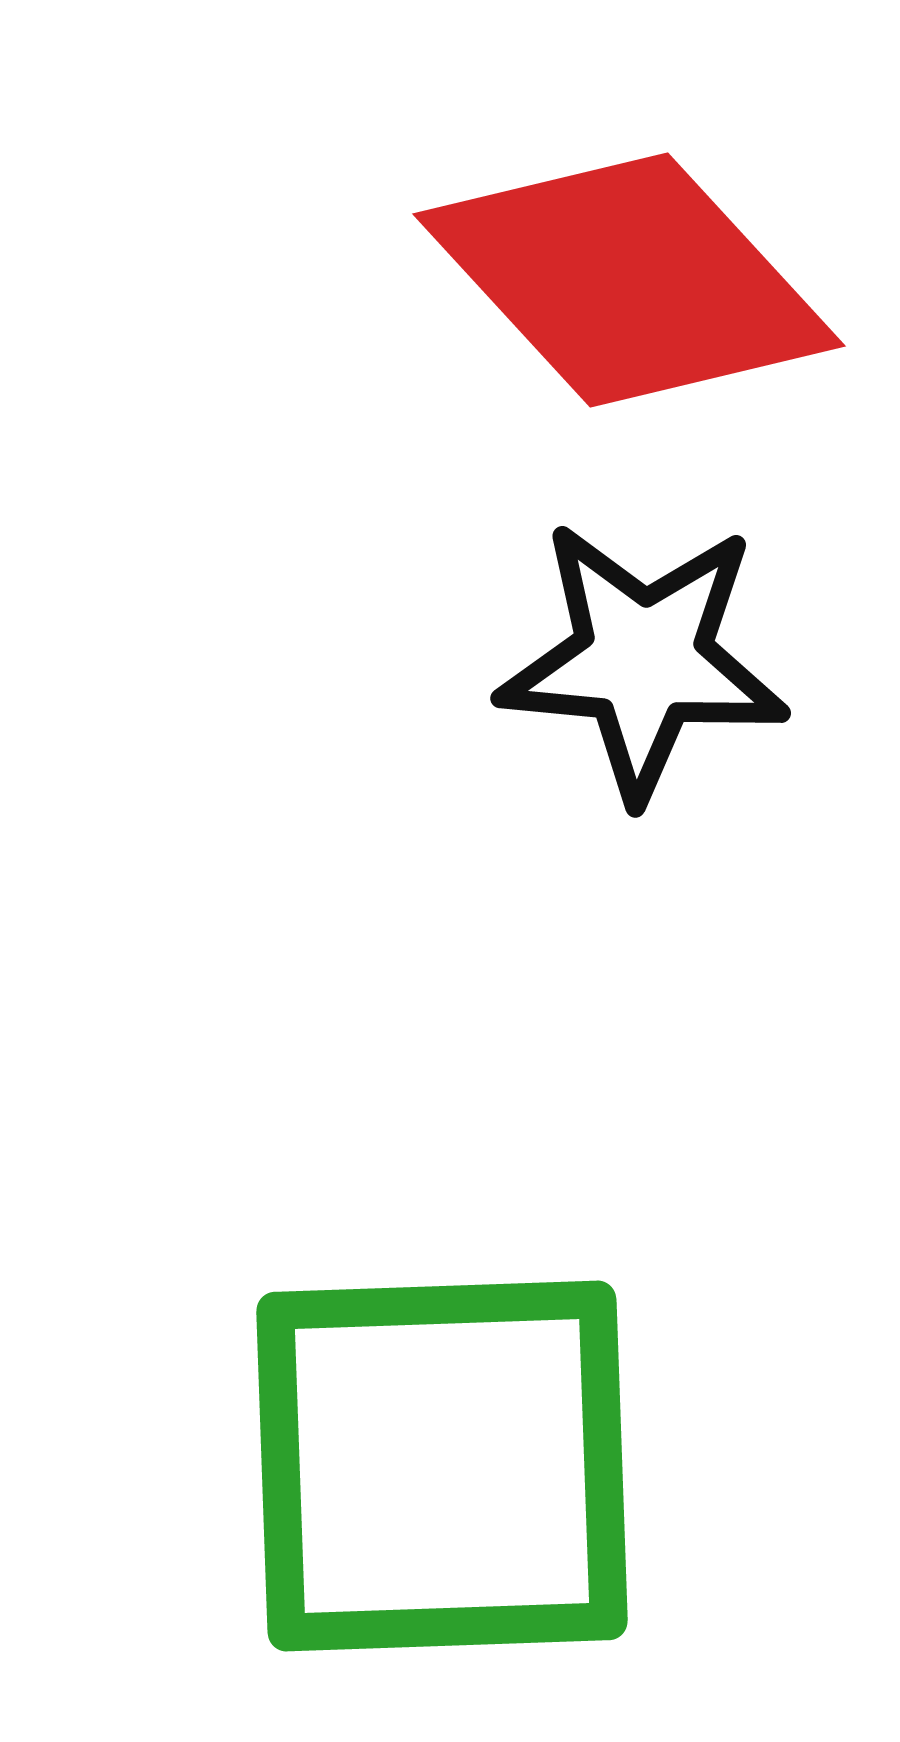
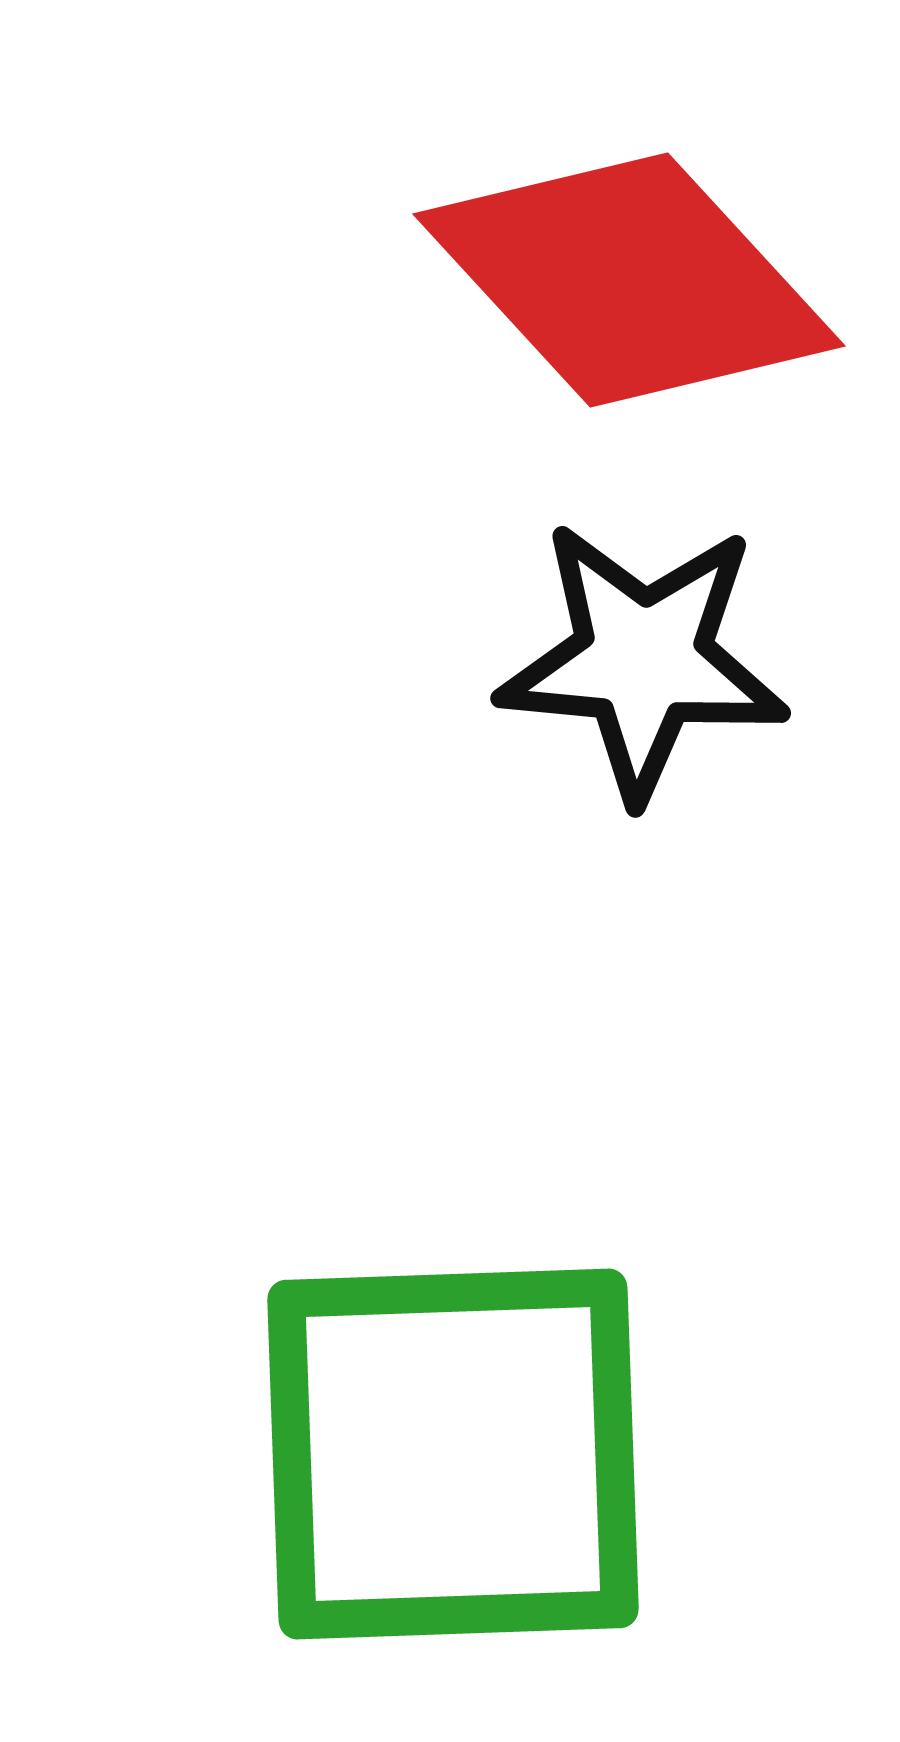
green square: moved 11 px right, 12 px up
